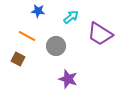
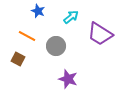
blue star: rotated 16 degrees clockwise
